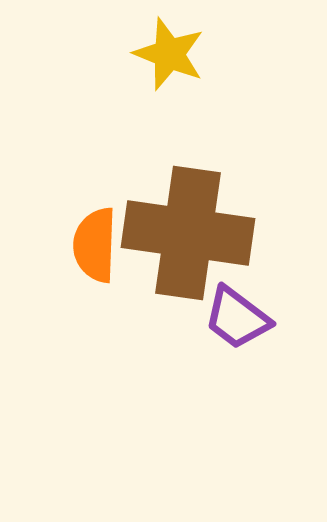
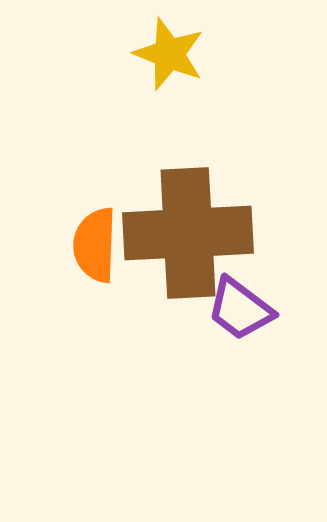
brown cross: rotated 11 degrees counterclockwise
purple trapezoid: moved 3 px right, 9 px up
